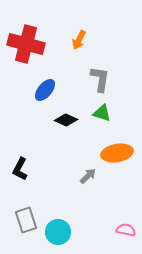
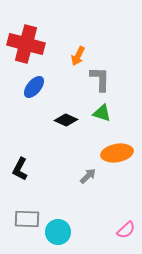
orange arrow: moved 1 px left, 16 px down
gray L-shape: rotated 8 degrees counterclockwise
blue ellipse: moved 11 px left, 3 px up
gray rectangle: moved 1 px right, 1 px up; rotated 70 degrees counterclockwise
pink semicircle: rotated 126 degrees clockwise
